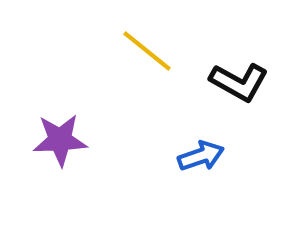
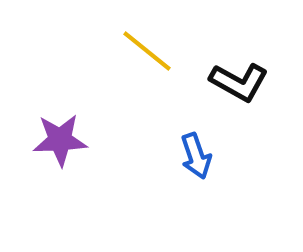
blue arrow: moved 5 px left; rotated 90 degrees clockwise
